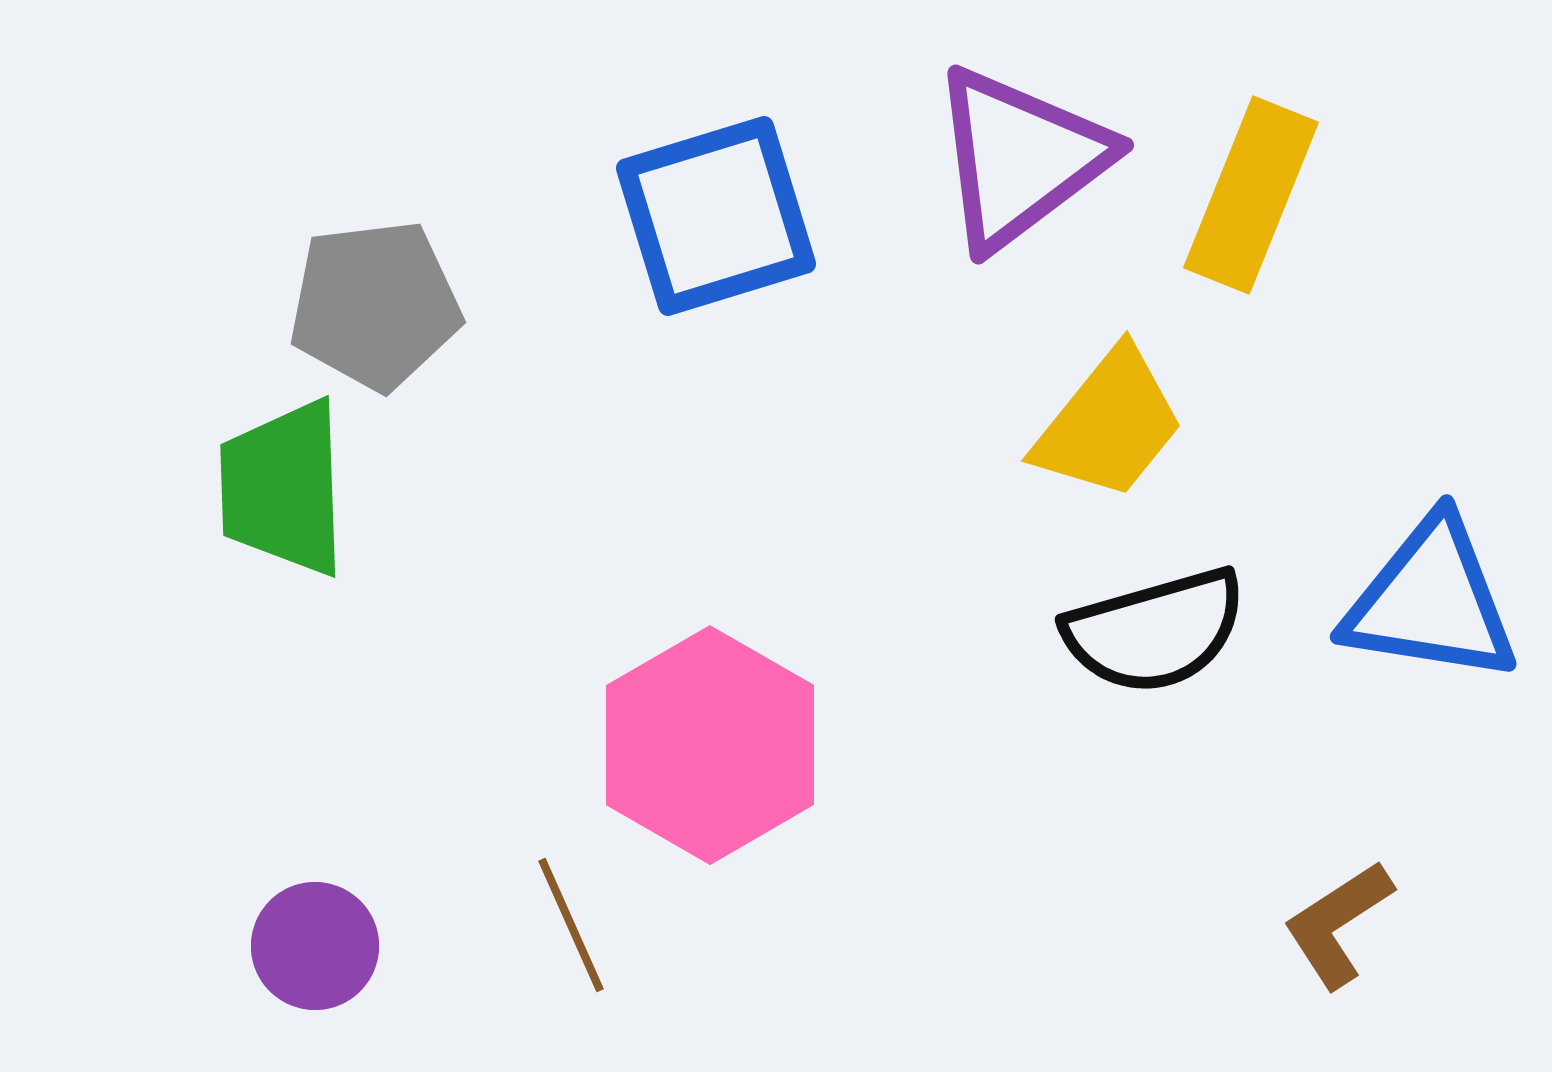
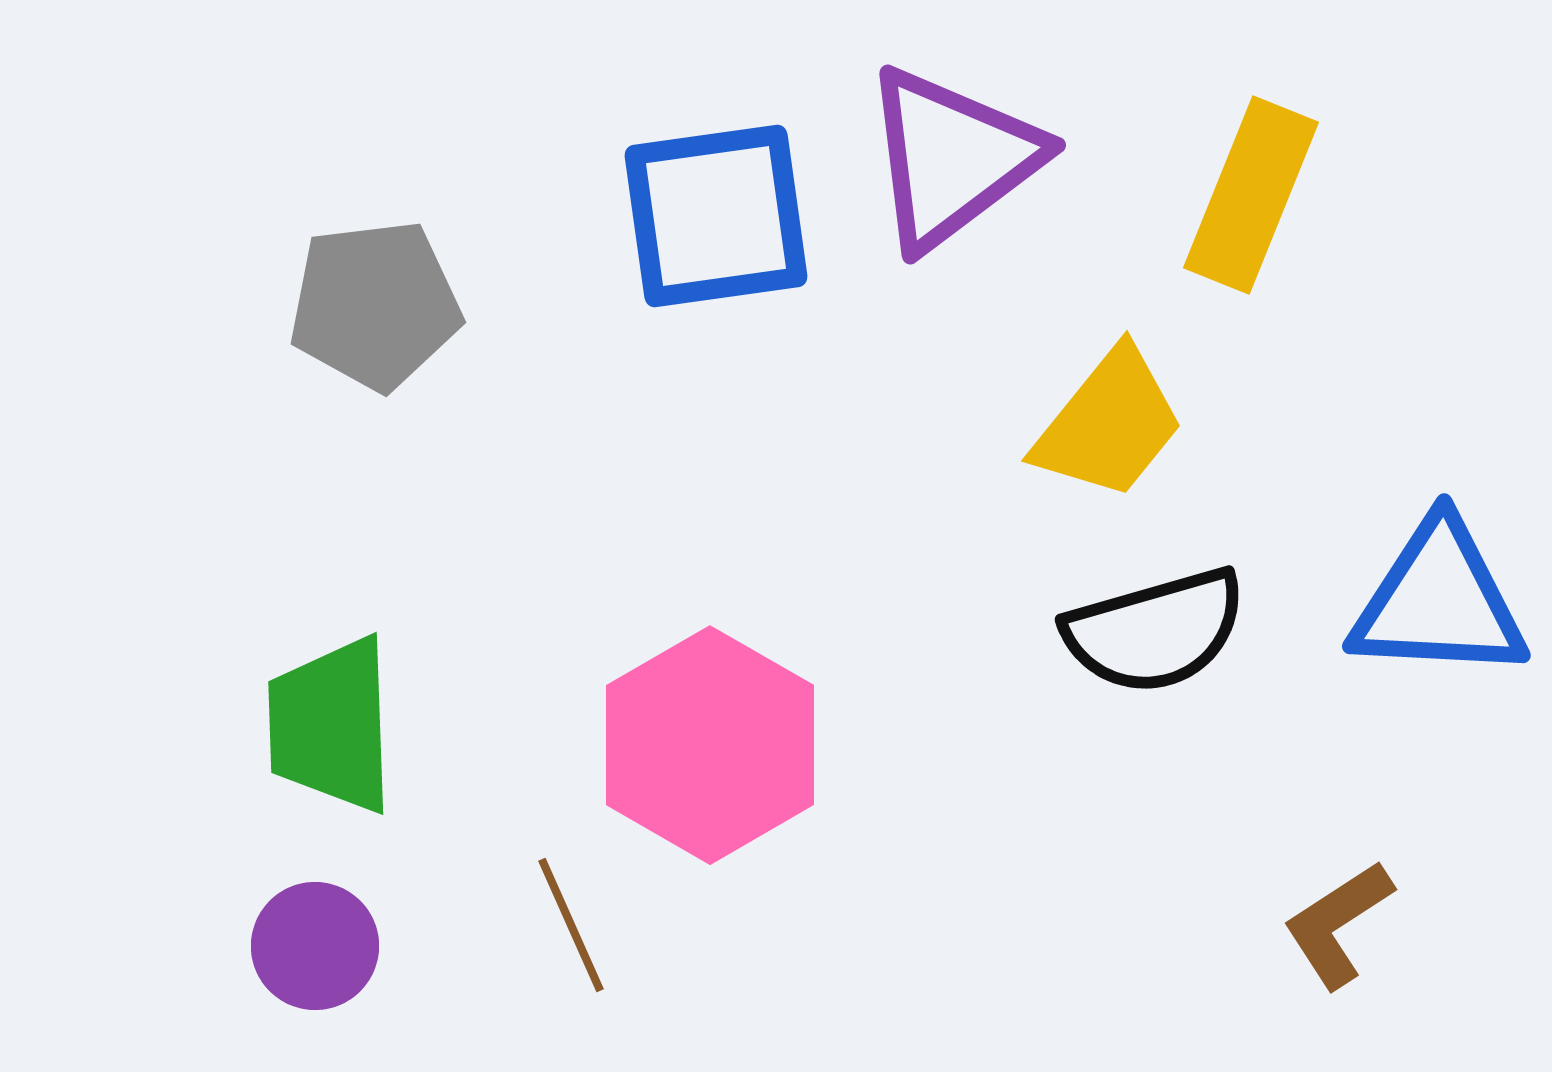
purple triangle: moved 68 px left
blue square: rotated 9 degrees clockwise
green trapezoid: moved 48 px right, 237 px down
blue triangle: moved 8 px right; rotated 6 degrees counterclockwise
